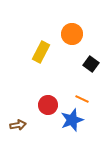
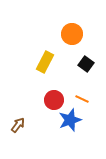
yellow rectangle: moved 4 px right, 10 px down
black square: moved 5 px left
red circle: moved 6 px right, 5 px up
blue star: moved 2 px left
brown arrow: rotated 42 degrees counterclockwise
